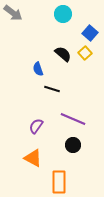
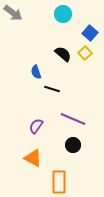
blue semicircle: moved 2 px left, 3 px down
